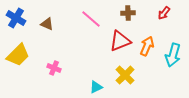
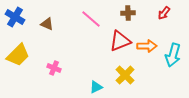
blue cross: moved 1 px left, 1 px up
orange arrow: rotated 66 degrees clockwise
